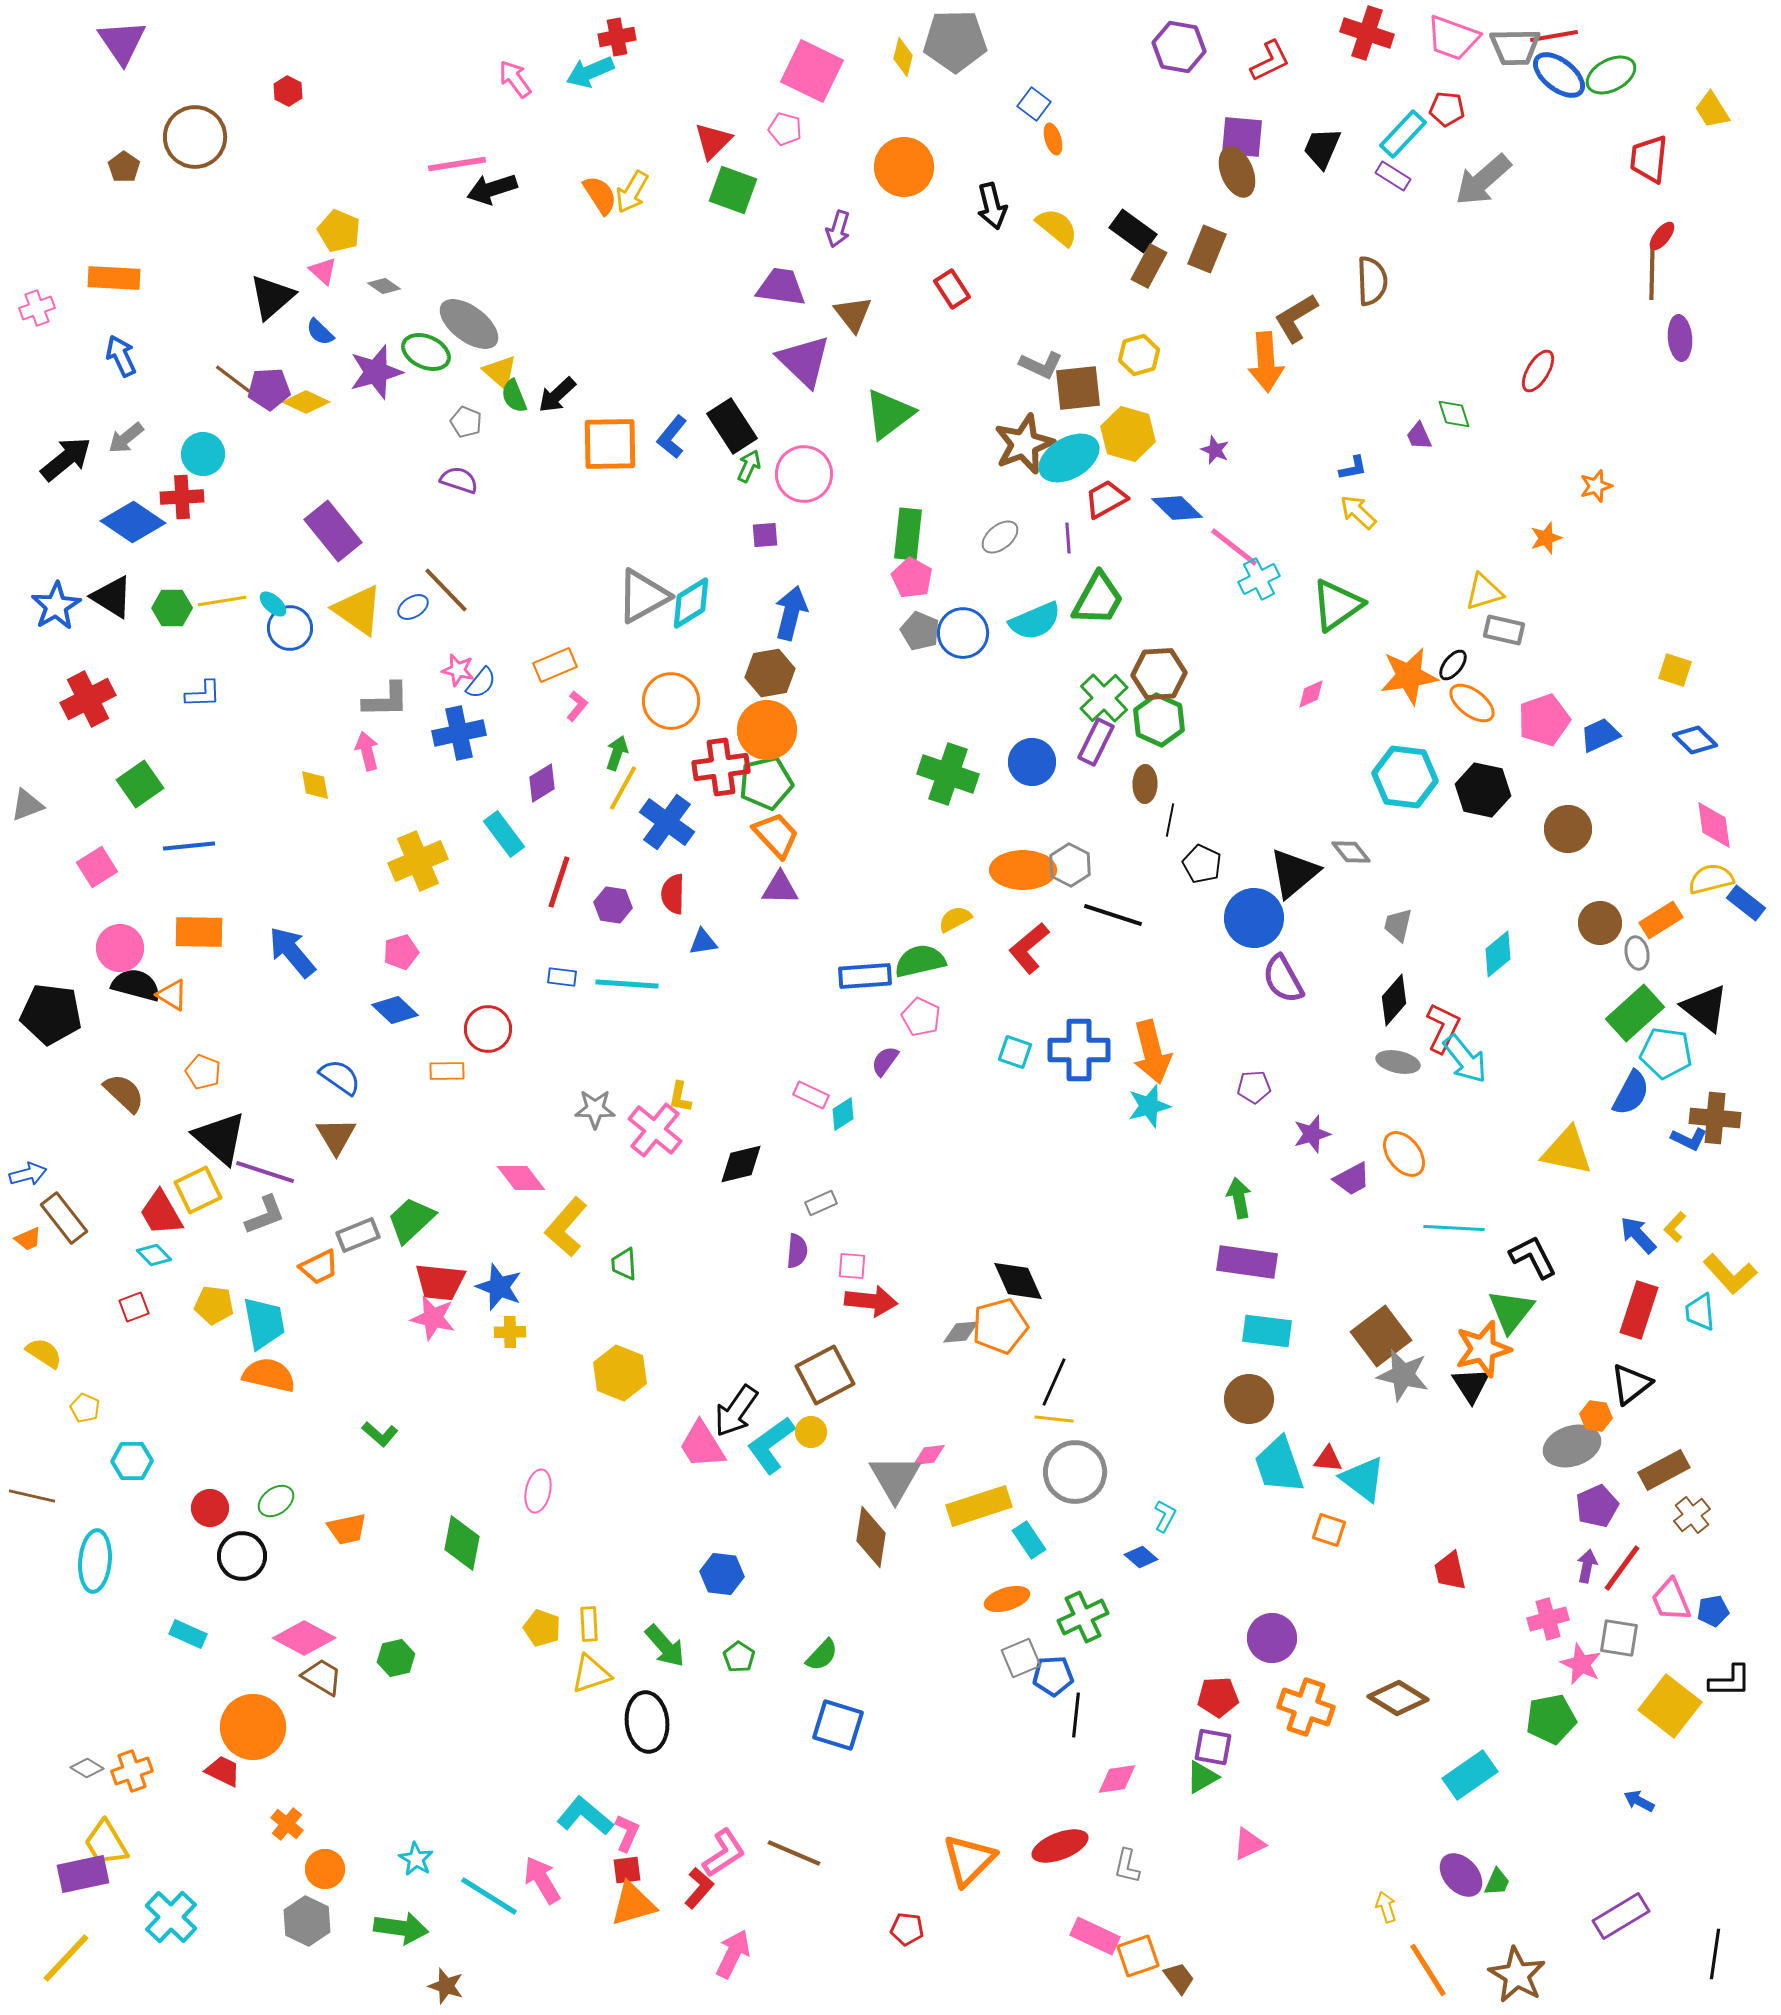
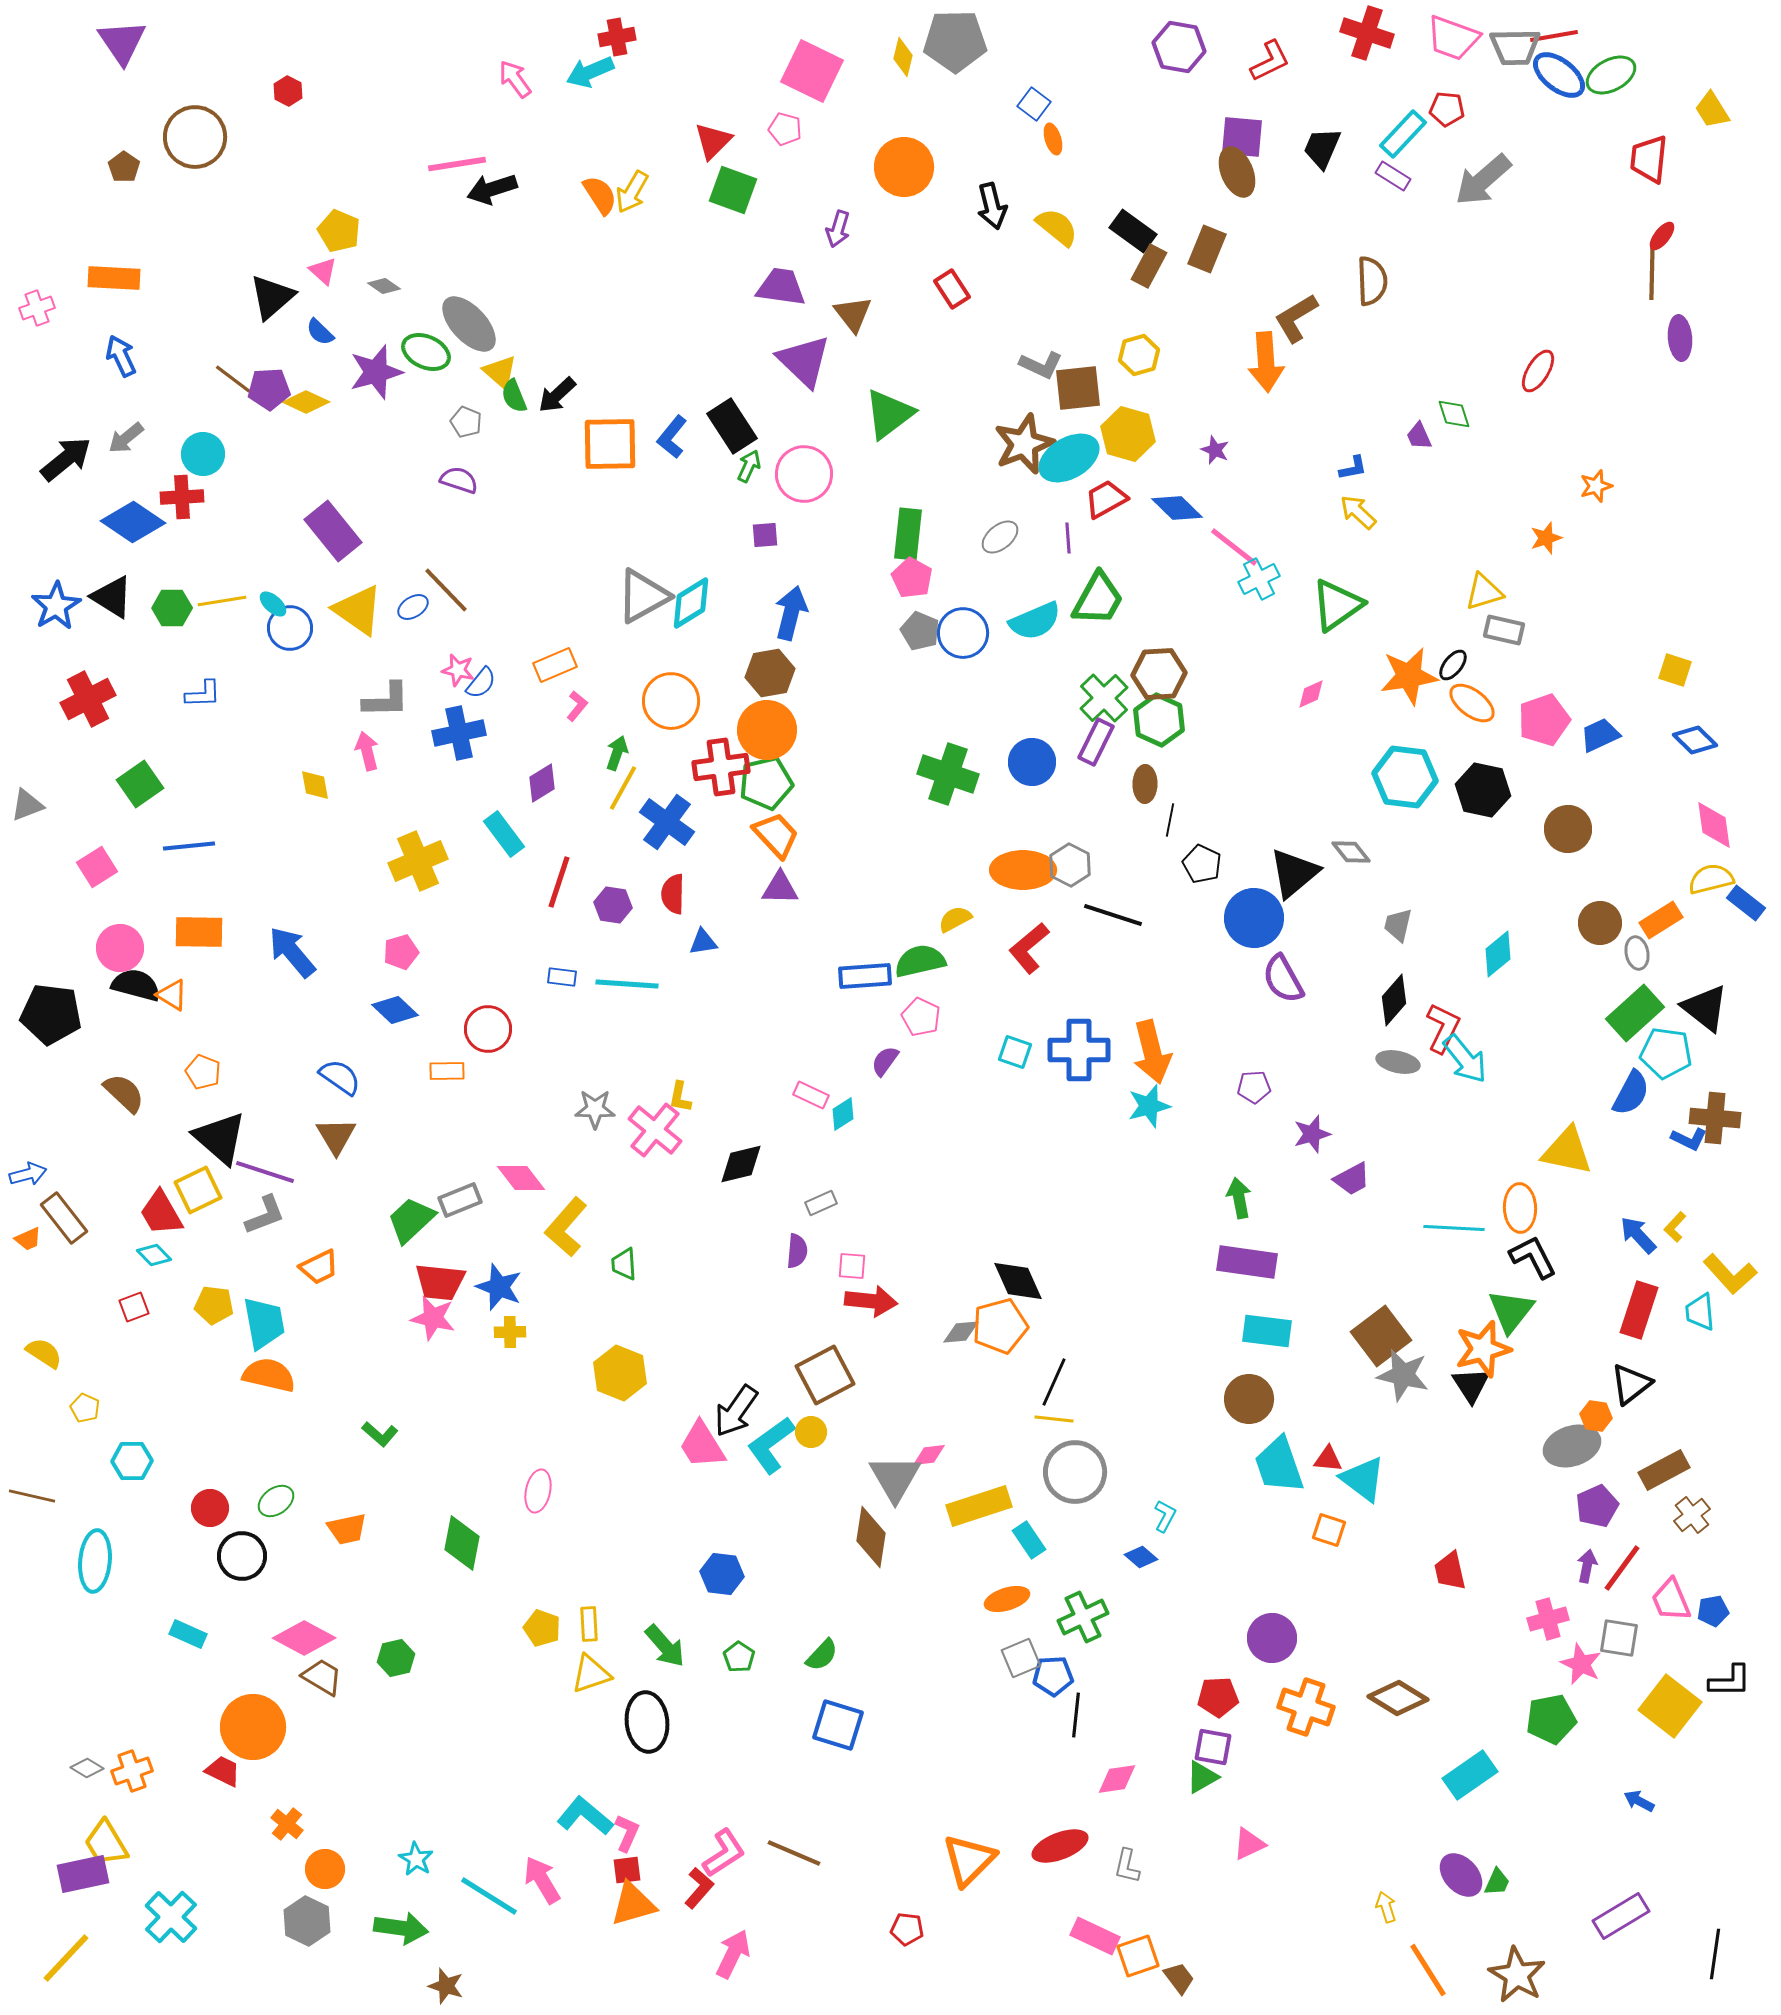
gray ellipse at (469, 324): rotated 10 degrees clockwise
orange ellipse at (1404, 1154): moved 116 px right, 54 px down; rotated 36 degrees clockwise
gray rectangle at (358, 1235): moved 102 px right, 35 px up
